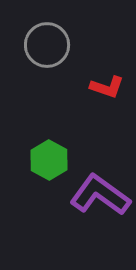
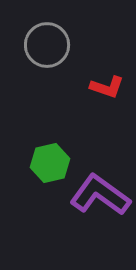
green hexagon: moved 1 px right, 3 px down; rotated 18 degrees clockwise
